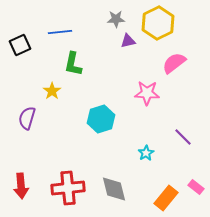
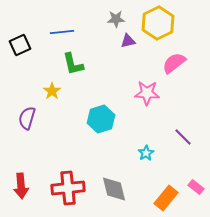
blue line: moved 2 px right
green L-shape: rotated 25 degrees counterclockwise
